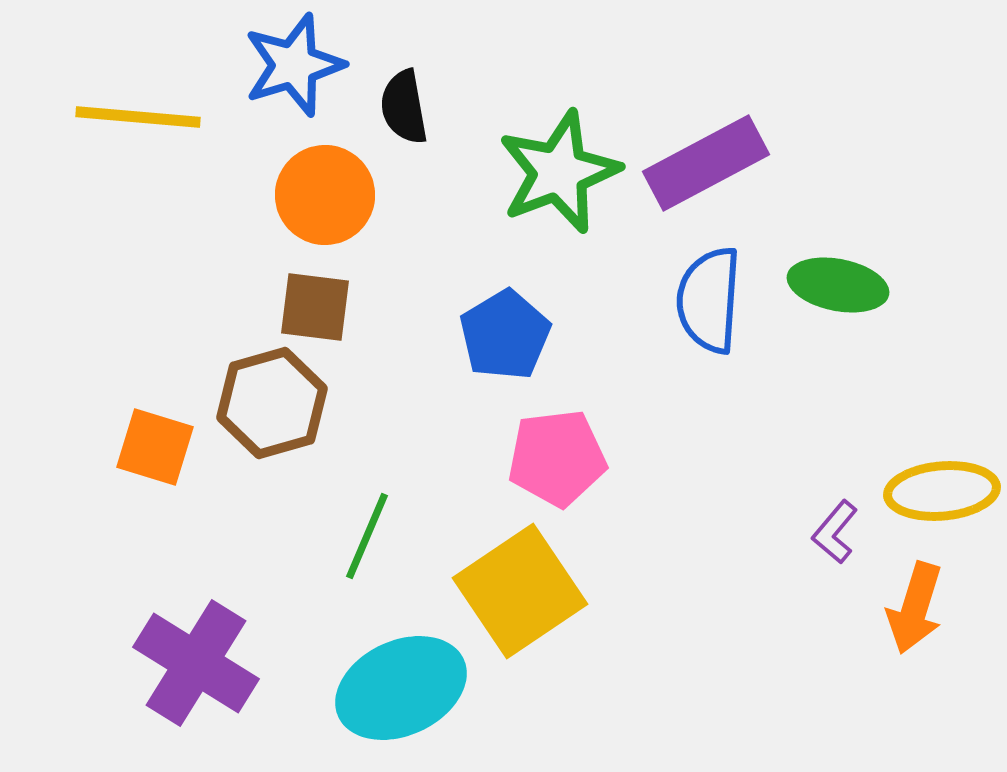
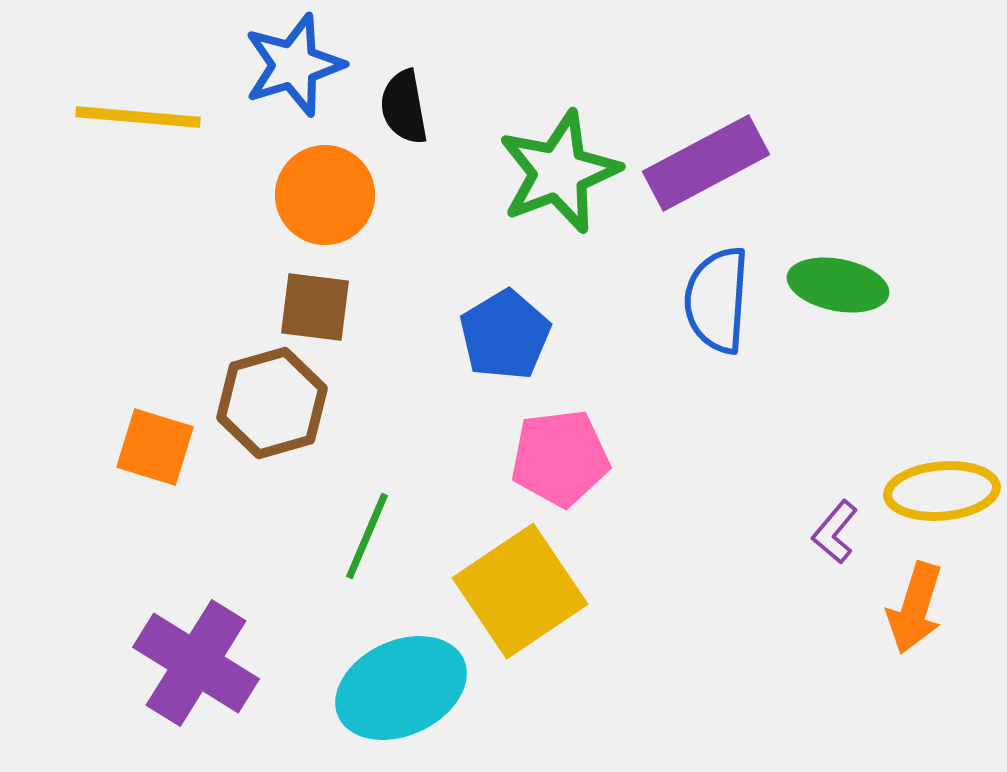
blue semicircle: moved 8 px right
pink pentagon: moved 3 px right
